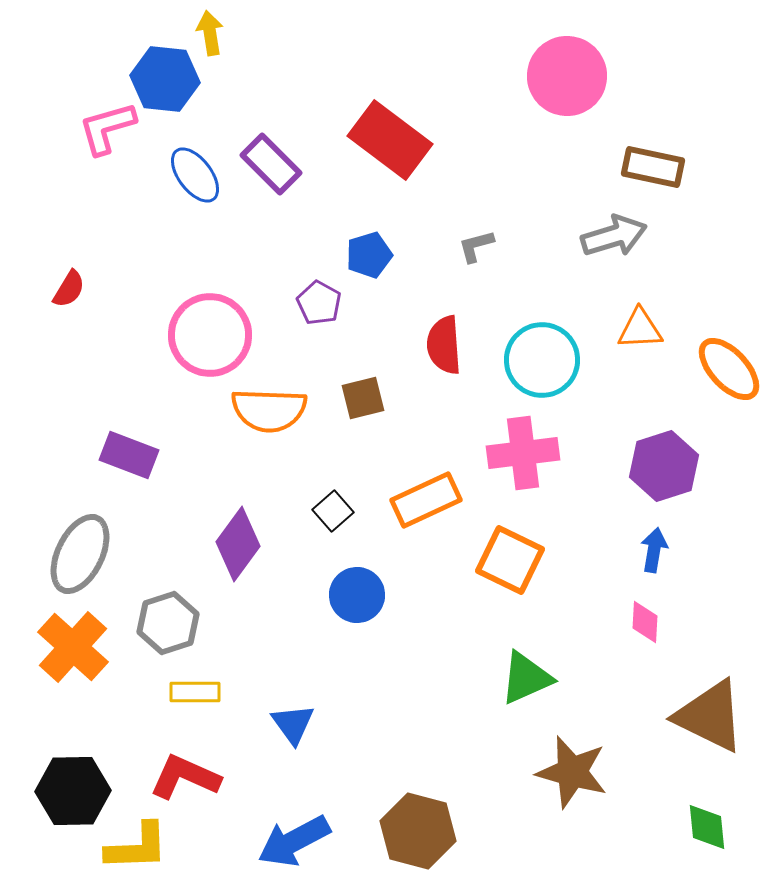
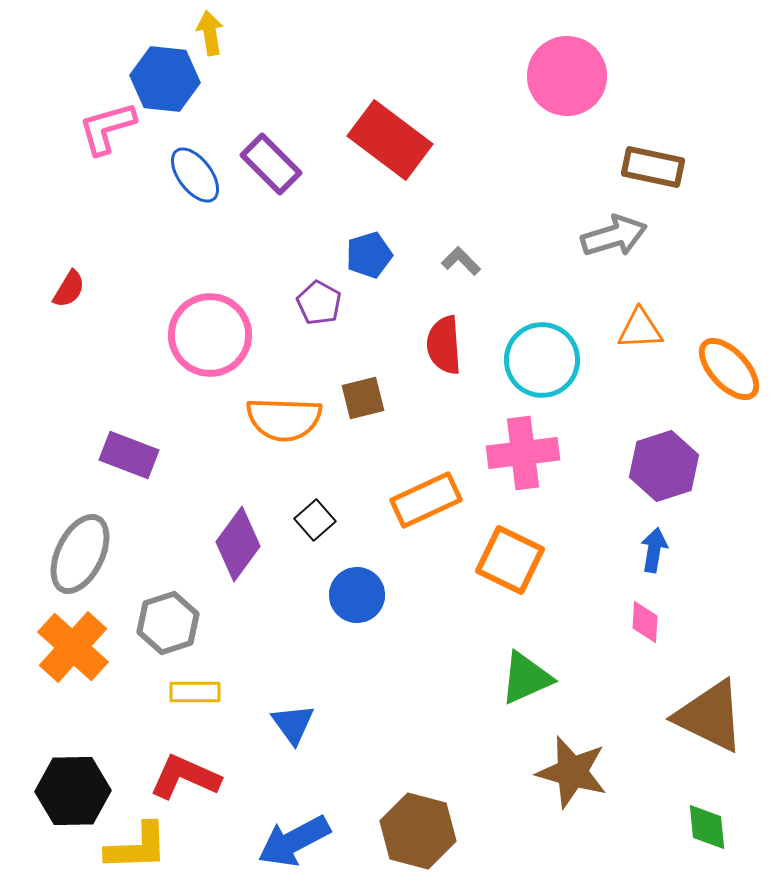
gray L-shape at (476, 246): moved 15 px left, 15 px down; rotated 60 degrees clockwise
orange semicircle at (269, 410): moved 15 px right, 9 px down
black square at (333, 511): moved 18 px left, 9 px down
